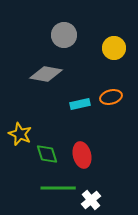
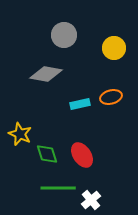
red ellipse: rotated 20 degrees counterclockwise
